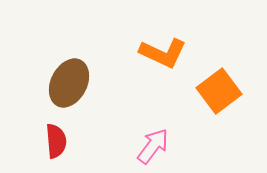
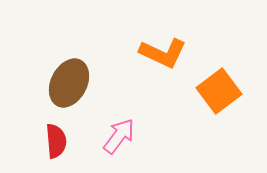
pink arrow: moved 34 px left, 10 px up
